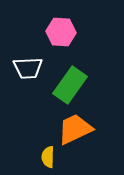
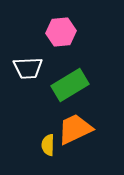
pink hexagon: rotated 8 degrees counterclockwise
green rectangle: rotated 24 degrees clockwise
yellow semicircle: moved 12 px up
